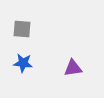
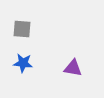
purple triangle: rotated 18 degrees clockwise
